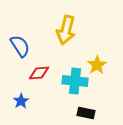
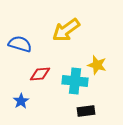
yellow arrow: rotated 40 degrees clockwise
blue semicircle: moved 2 px up; rotated 40 degrees counterclockwise
yellow star: rotated 24 degrees counterclockwise
red diamond: moved 1 px right, 1 px down
black rectangle: moved 2 px up; rotated 18 degrees counterclockwise
